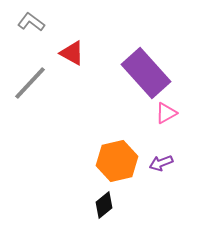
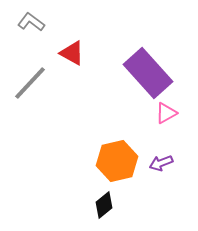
purple rectangle: moved 2 px right
